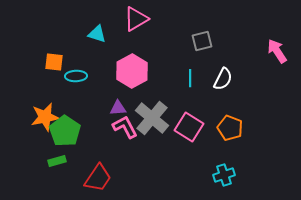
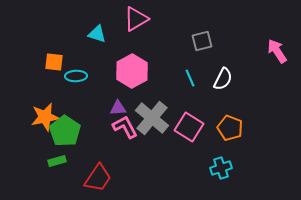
cyan line: rotated 24 degrees counterclockwise
cyan cross: moved 3 px left, 7 px up
